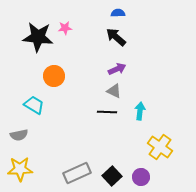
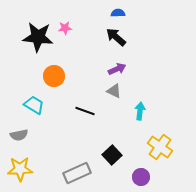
black line: moved 22 px left, 1 px up; rotated 18 degrees clockwise
black square: moved 21 px up
